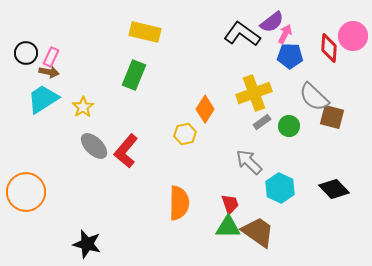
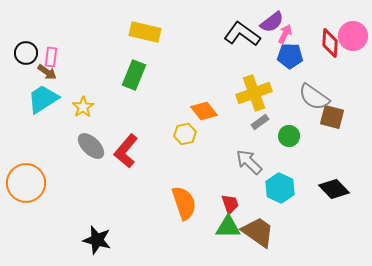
red diamond: moved 1 px right, 5 px up
pink rectangle: rotated 18 degrees counterclockwise
brown arrow: moved 2 px left; rotated 24 degrees clockwise
gray semicircle: rotated 8 degrees counterclockwise
orange diamond: moved 1 px left, 2 px down; rotated 72 degrees counterclockwise
gray rectangle: moved 2 px left
green circle: moved 10 px down
gray ellipse: moved 3 px left
orange circle: moved 9 px up
orange semicircle: moved 5 px right; rotated 20 degrees counterclockwise
black star: moved 10 px right, 4 px up
